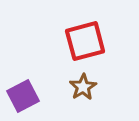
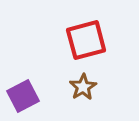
red square: moved 1 px right, 1 px up
